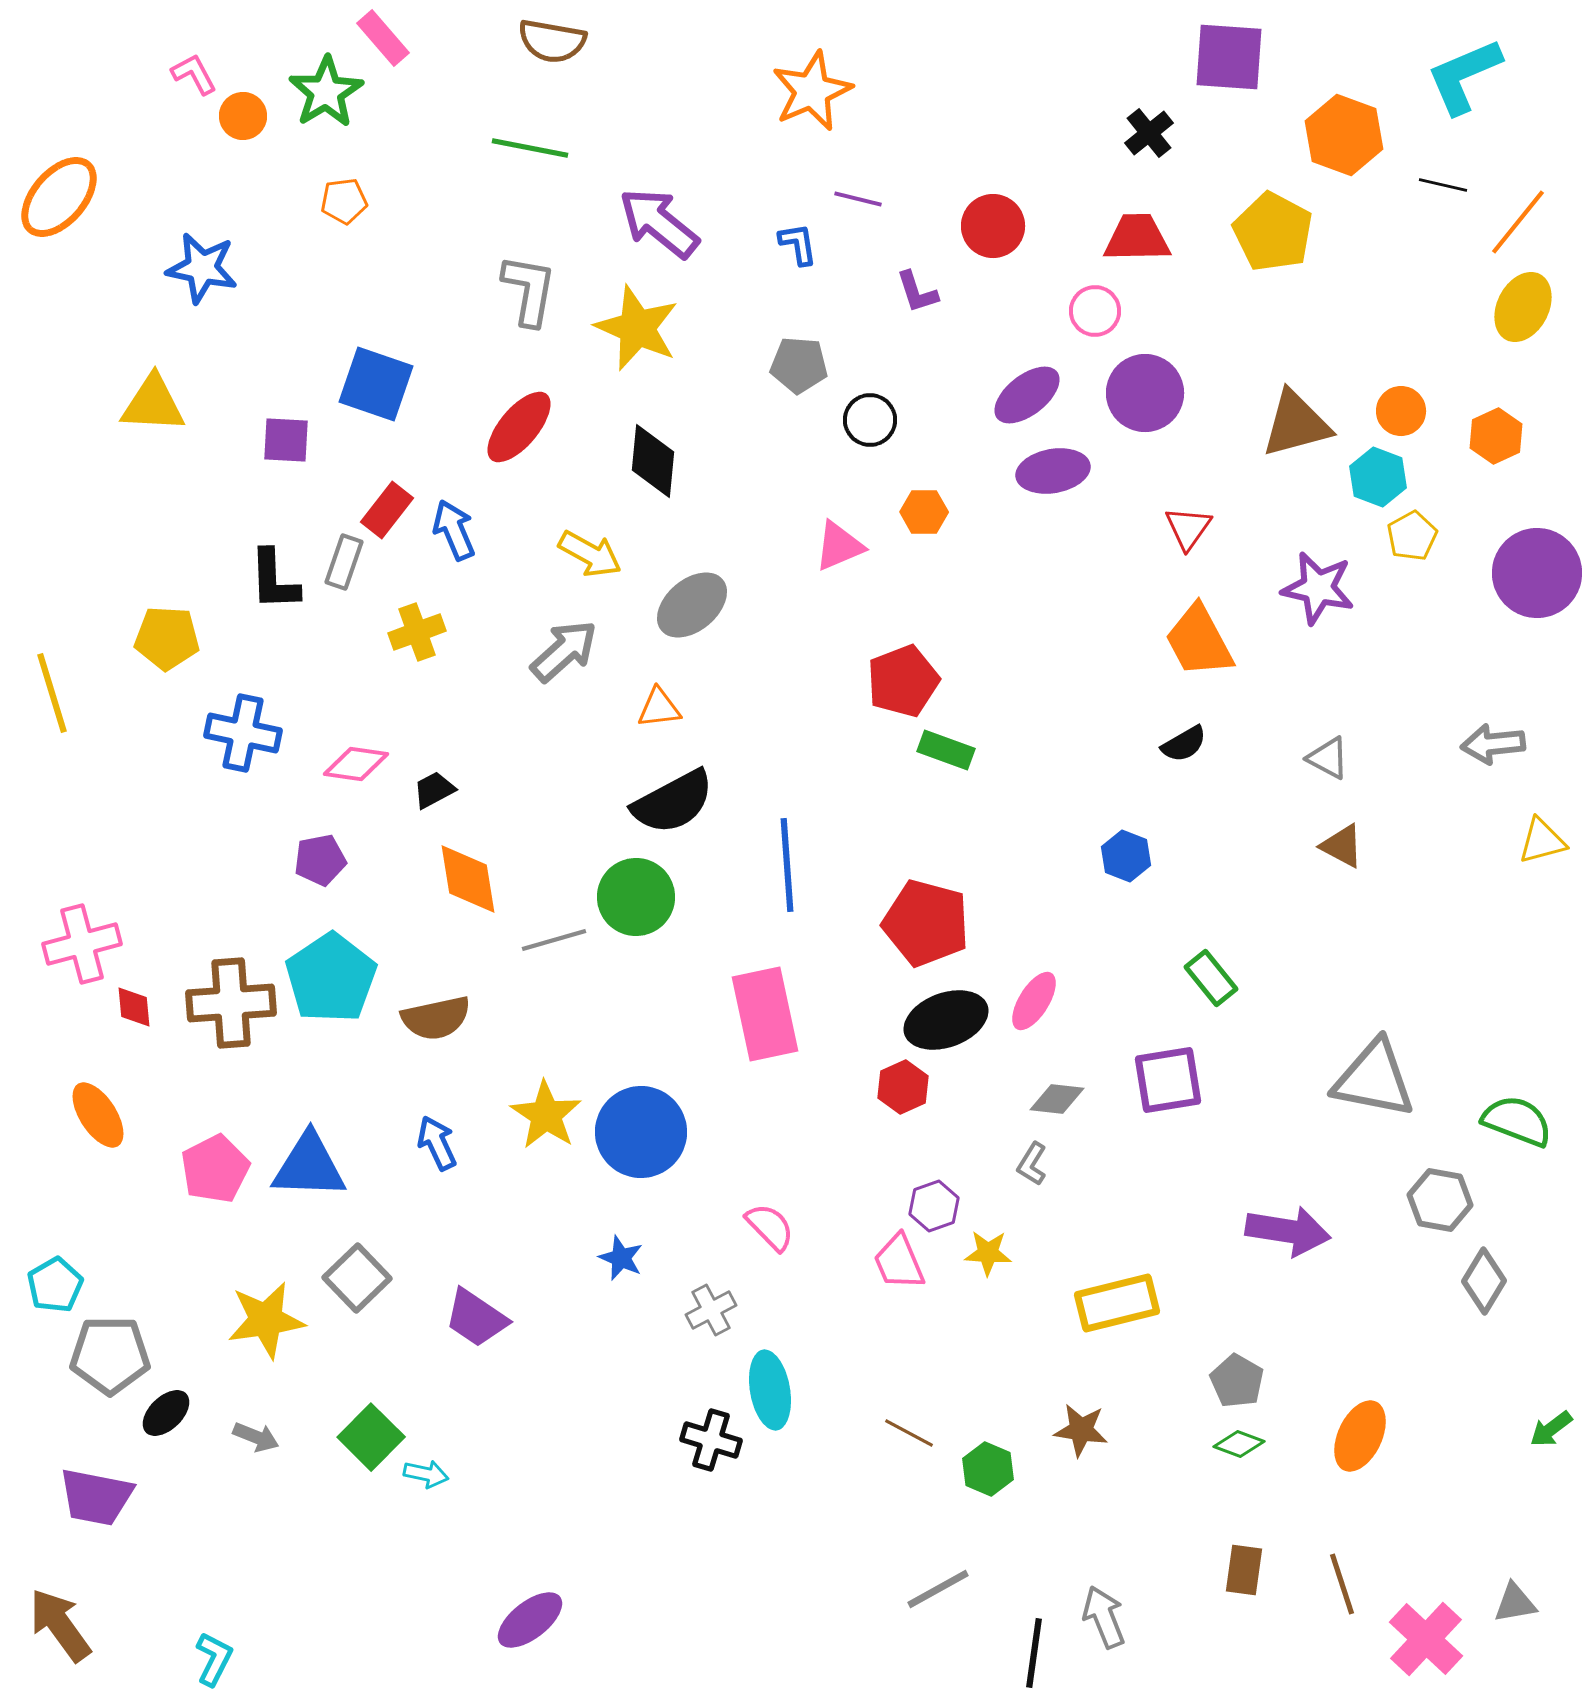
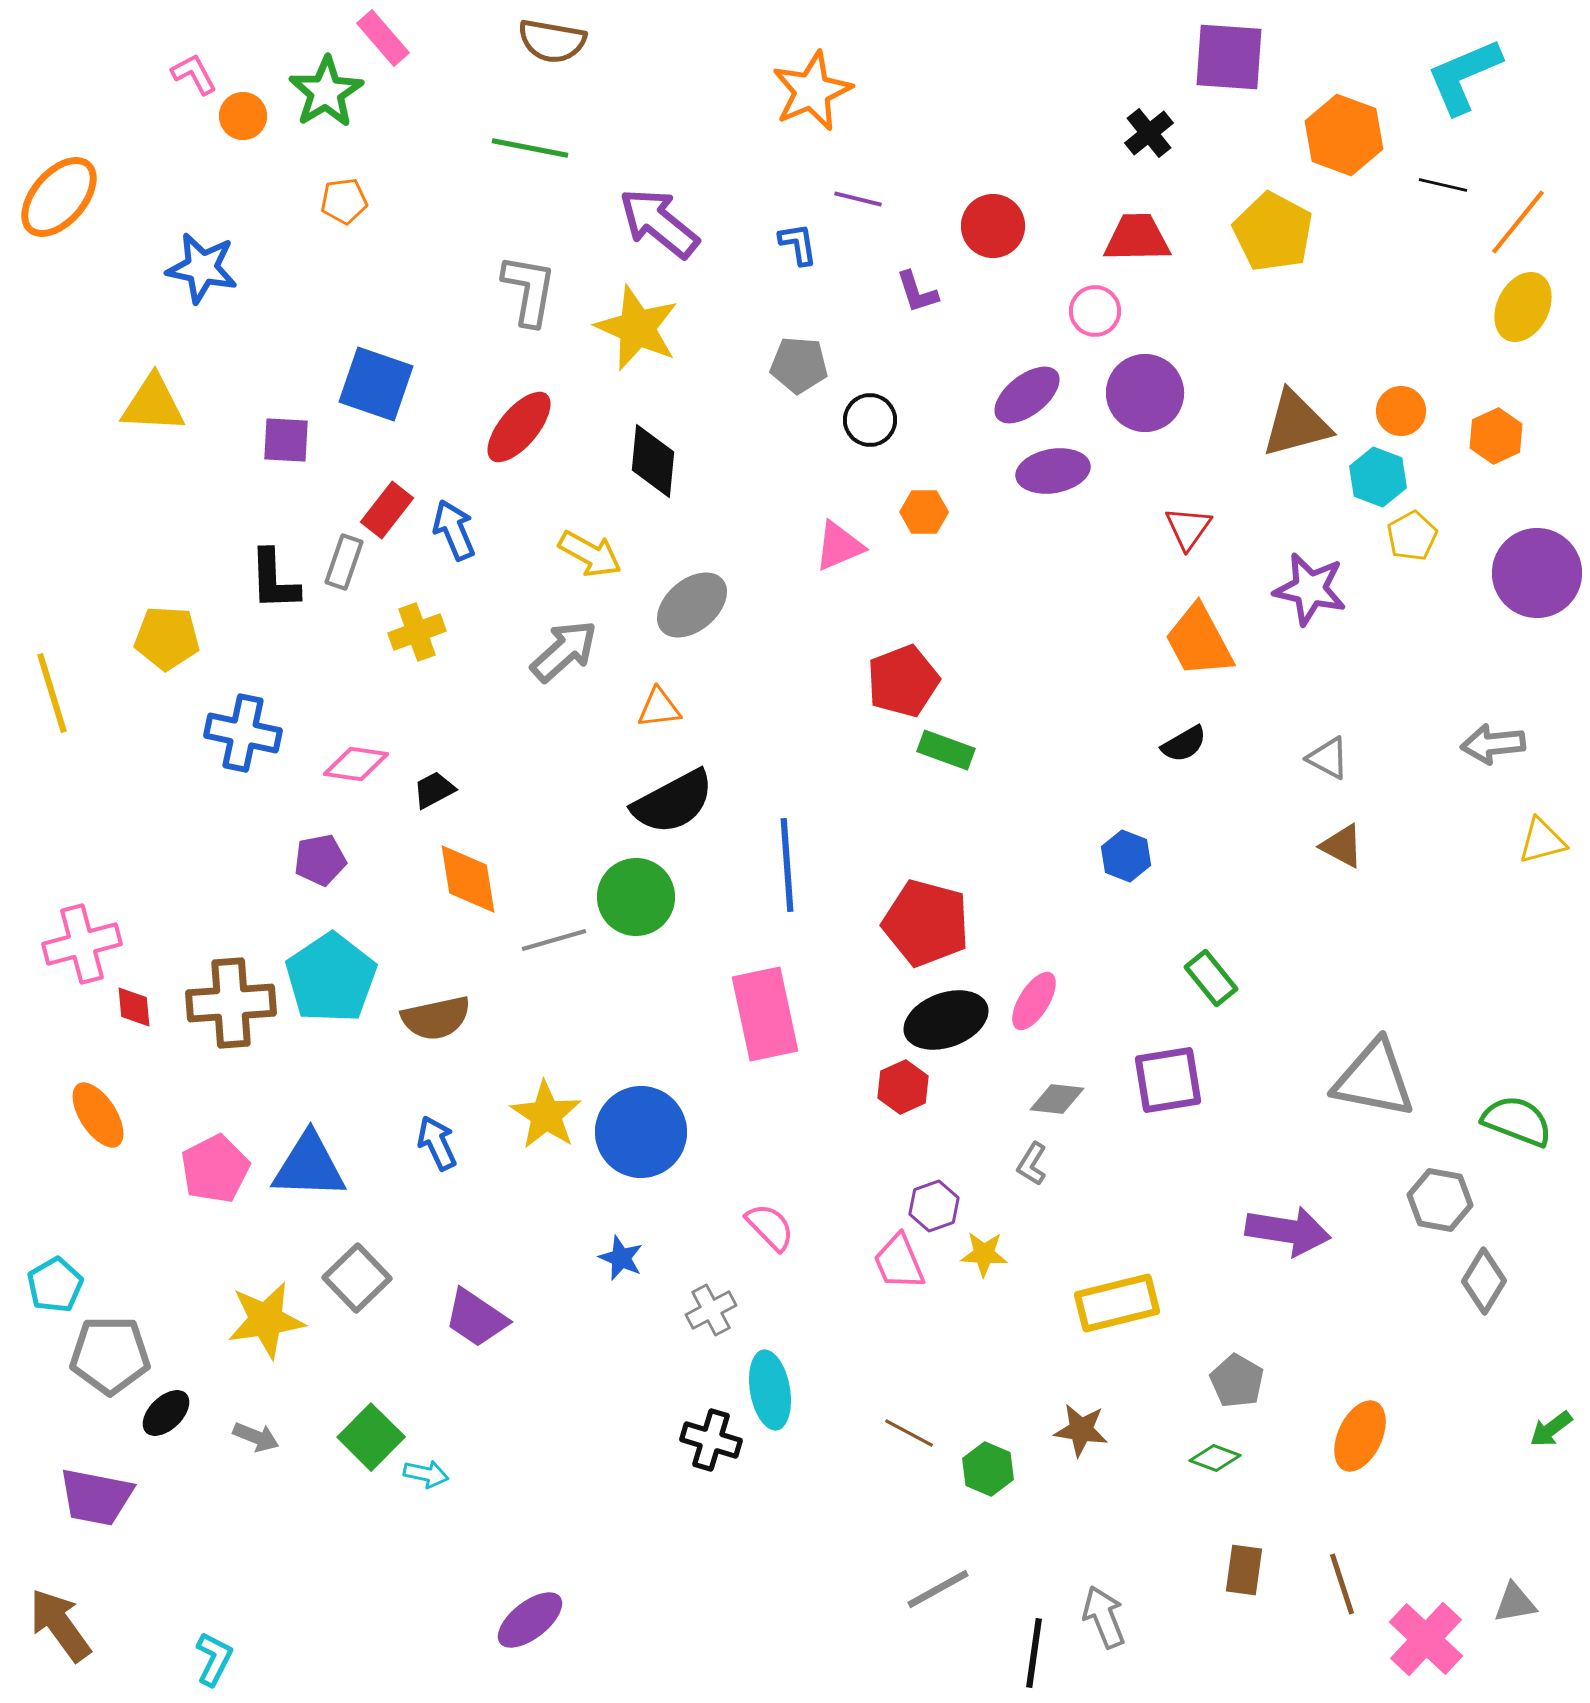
purple star at (1318, 588): moved 8 px left, 1 px down
yellow star at (988, 1253): moved 4 px left, 1 px down
green diamond at (1239, 1444): moved 24 px left, 14 px down
